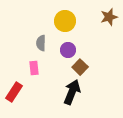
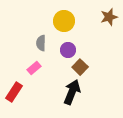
yellow circle: moved 1 px left
pink rectangle: rotated 56 degrees clockwise
